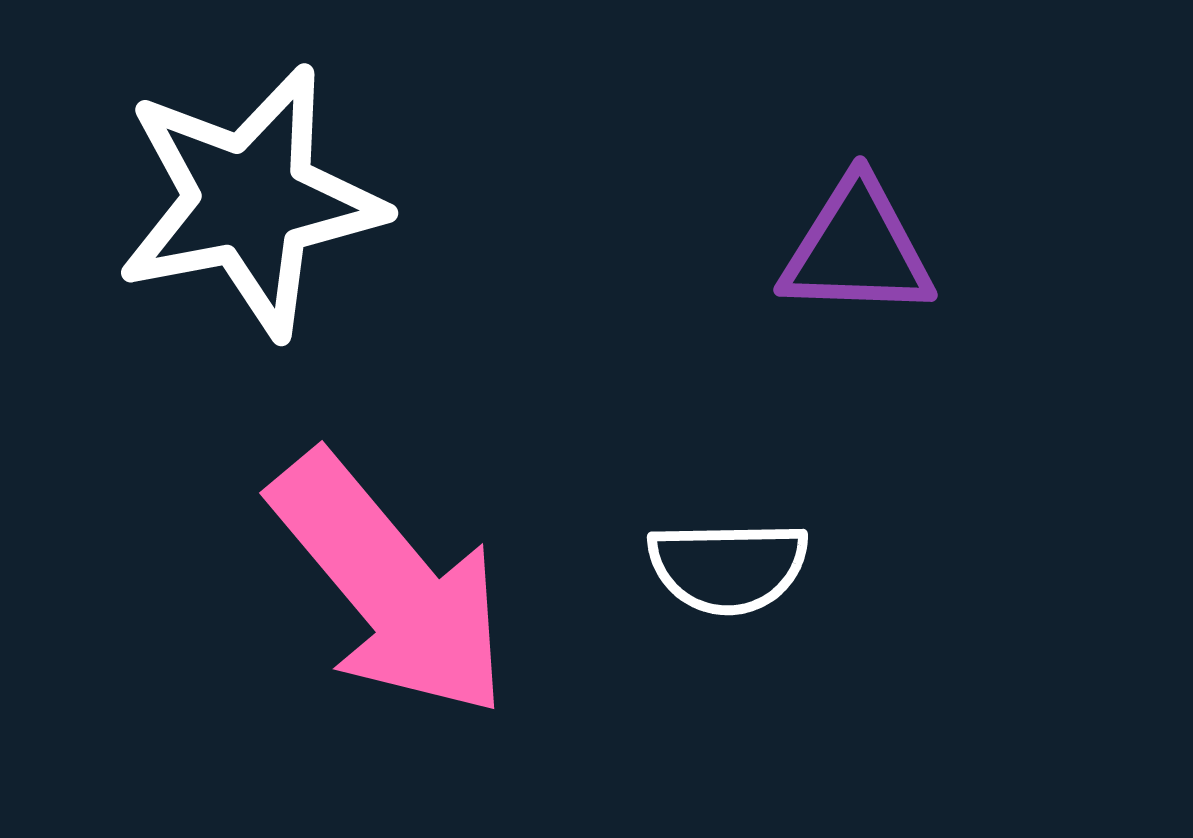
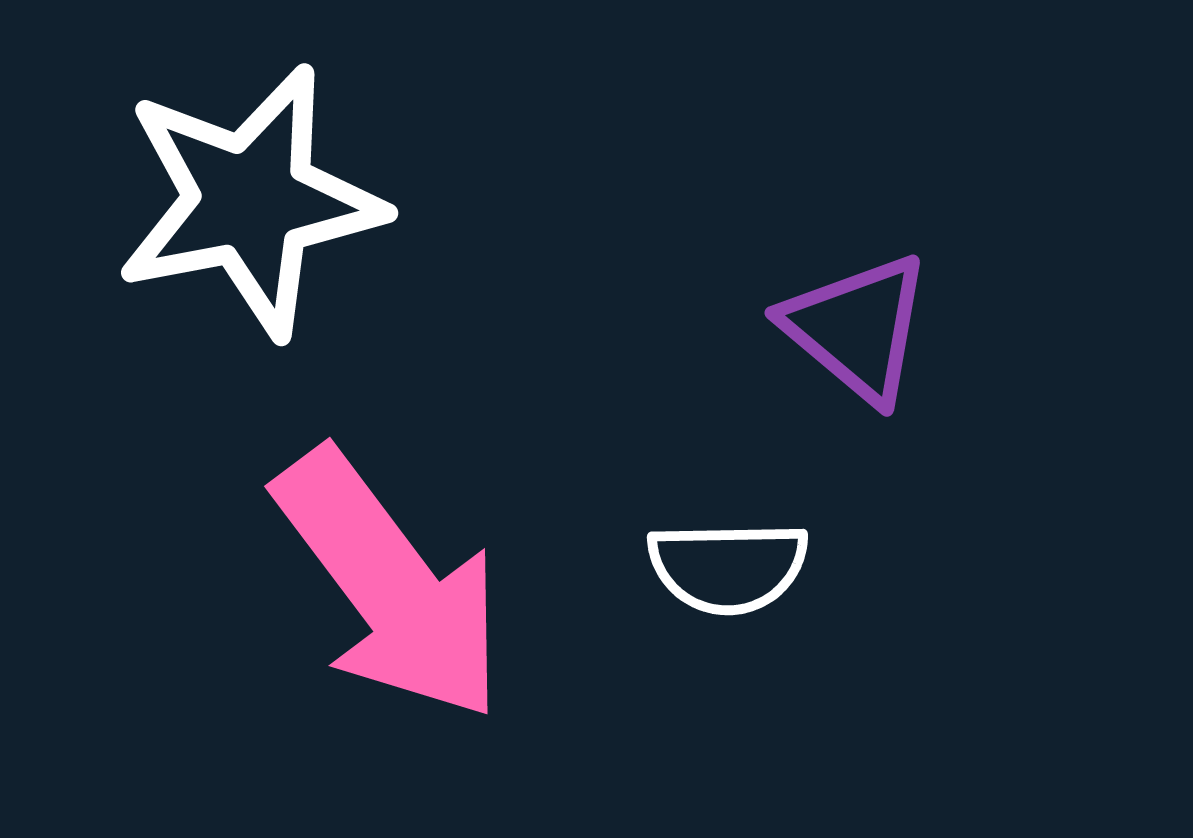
purple triangle: moved 79 px down; rotated 38 degrees clockwise
pink arrow: rotated 3 degrees clockwise
